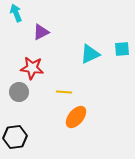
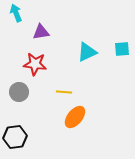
purple triangle: rotated 18 degrees clockwise
cyan triangle: moved 3 px left, 2 px up
red star: moved 3 px right, 4 px up
orange ellipse: moved 1 px left
